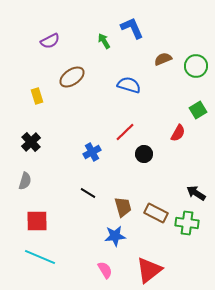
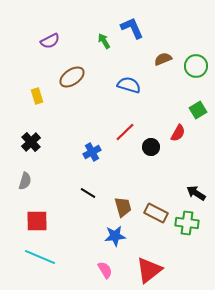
black circle: moved 7 px right, 7 px up
